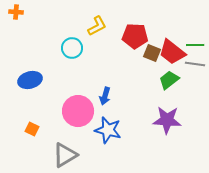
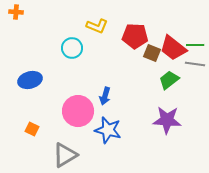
yellow L-shape: rotated 50 degrees clockwise
red trapezoid: moved 1 px right, 4 px up
